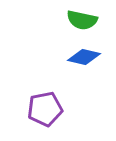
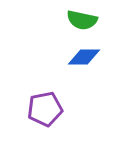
blue diamond: rotated 12 degrees counterclockwise
